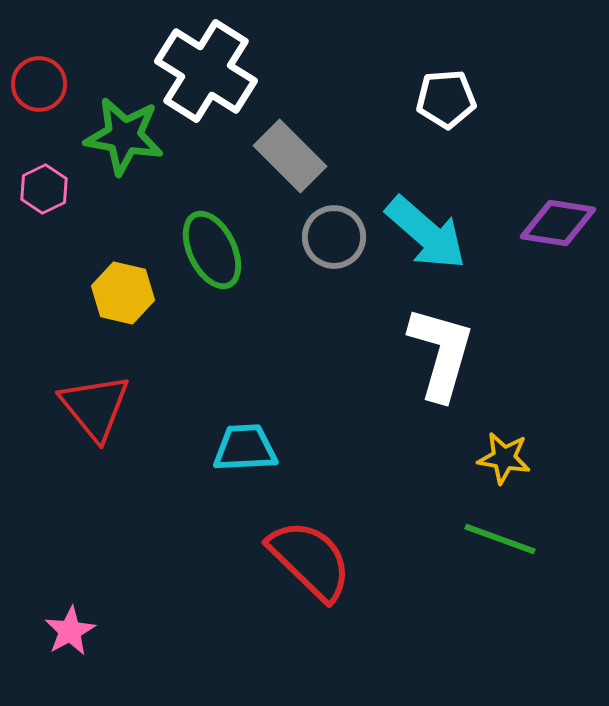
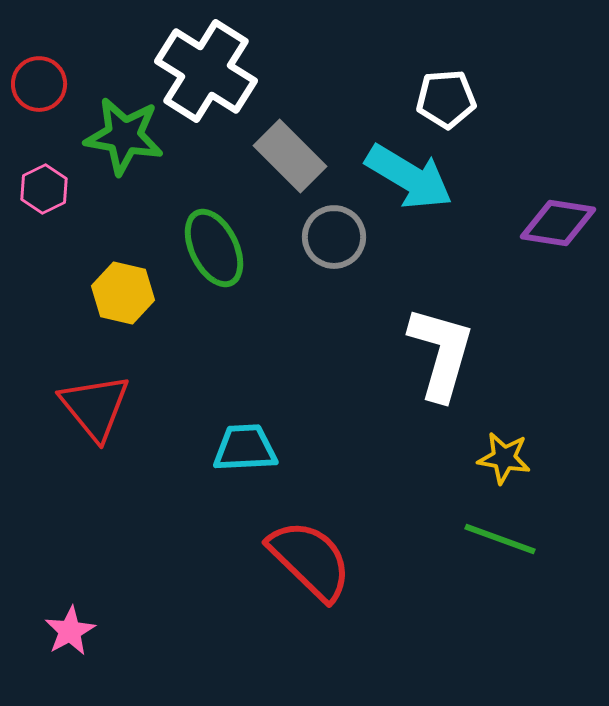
cyan arrow: moved 17 px left, 56 px up; rotated 10 degrees counterclockwise
green ellipse: moved 2 px right, 2 px up
